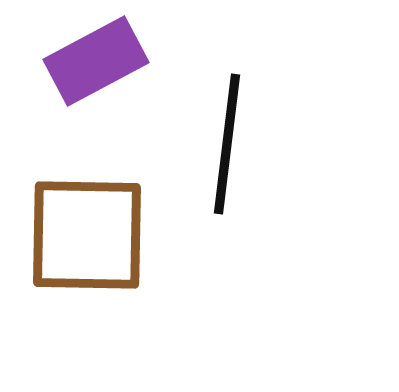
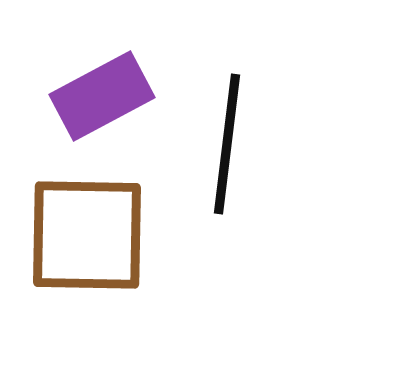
purple rectangle: moved 6 px right, 35 px down
